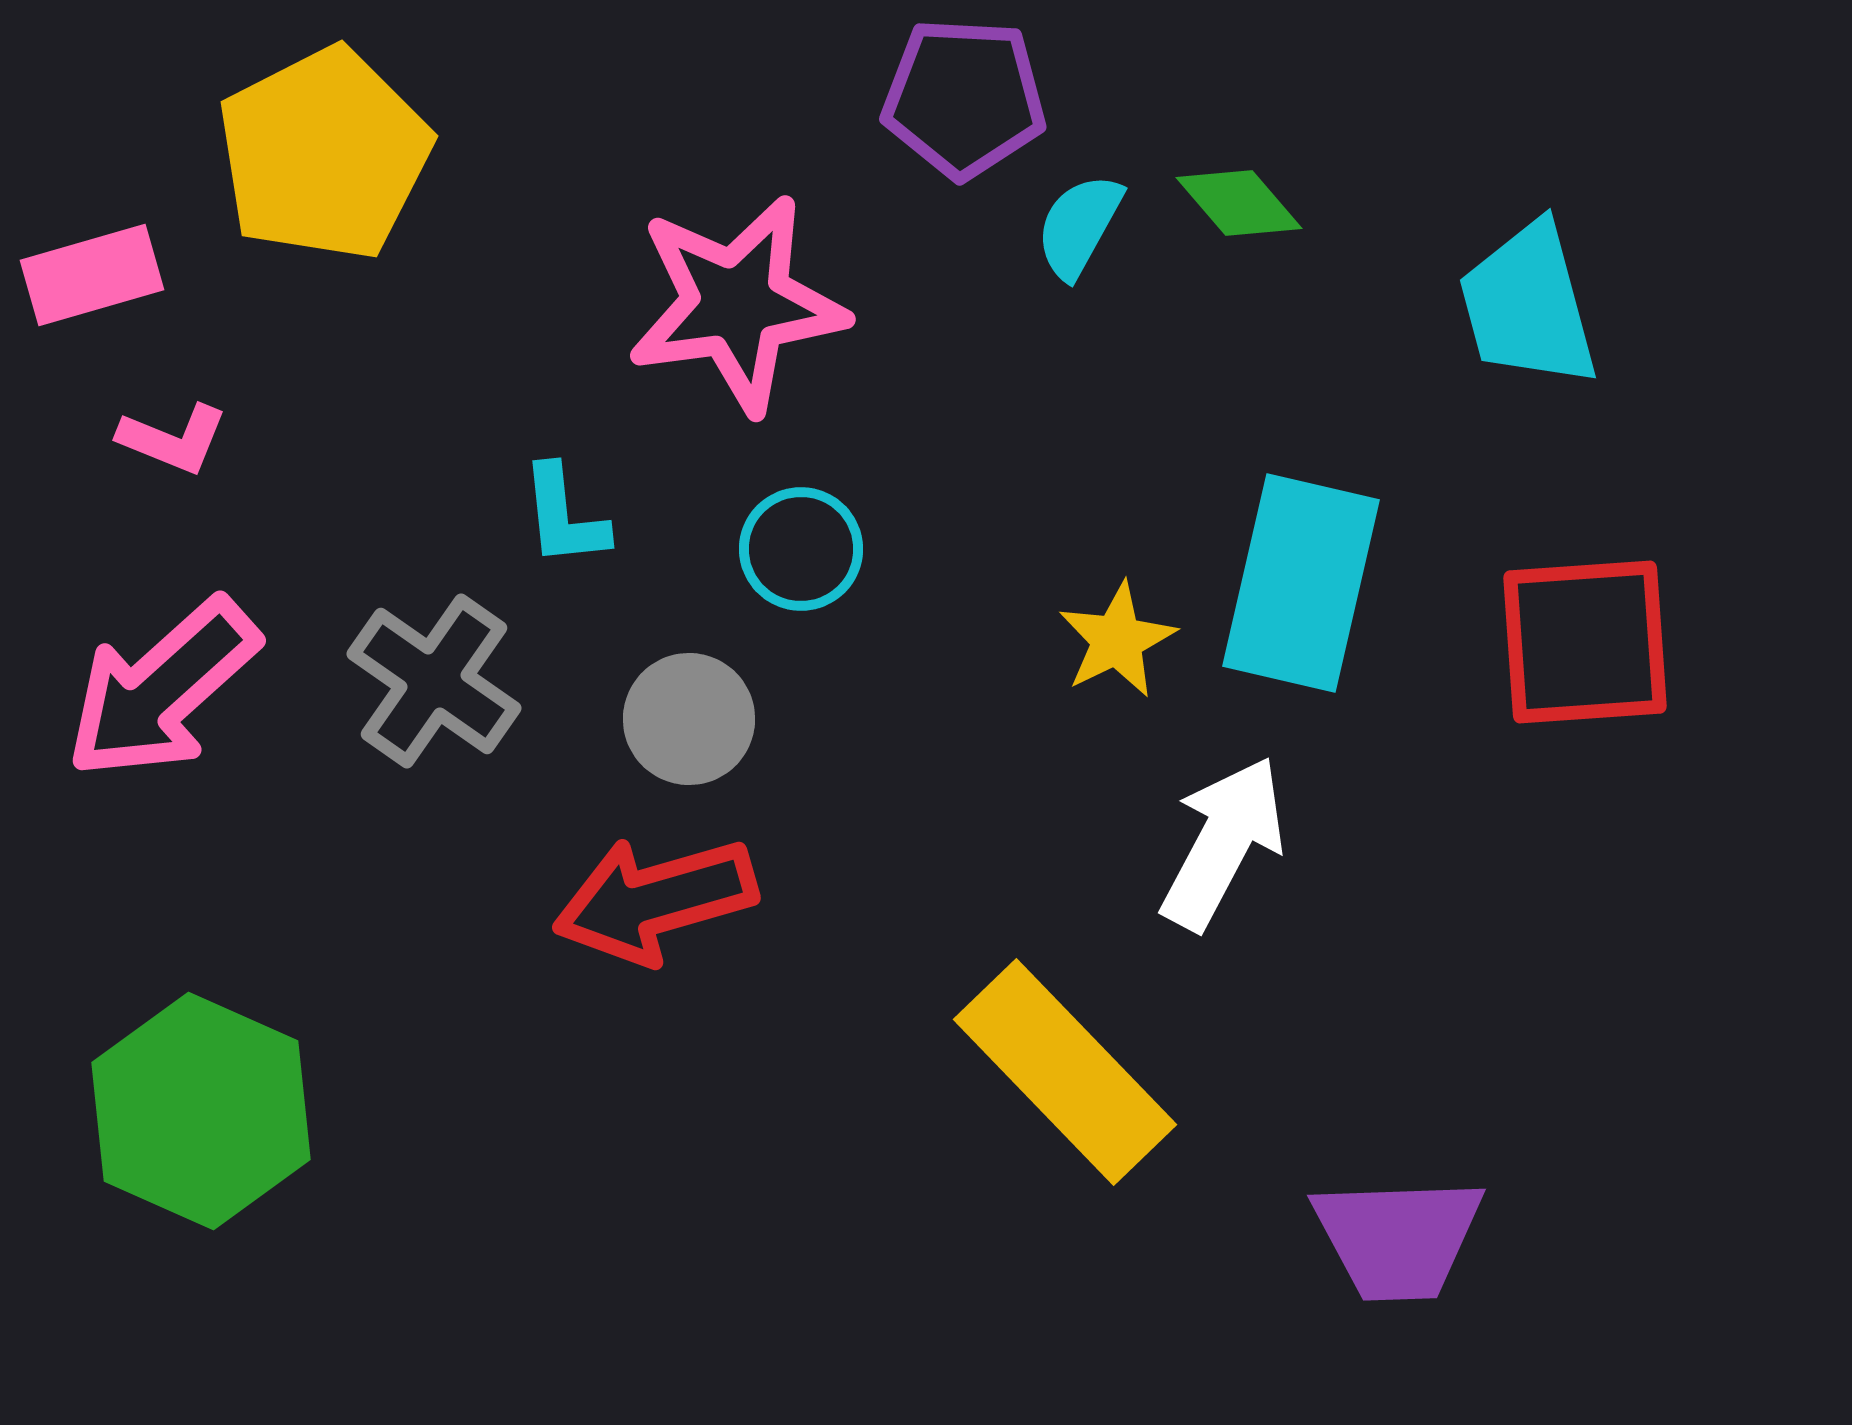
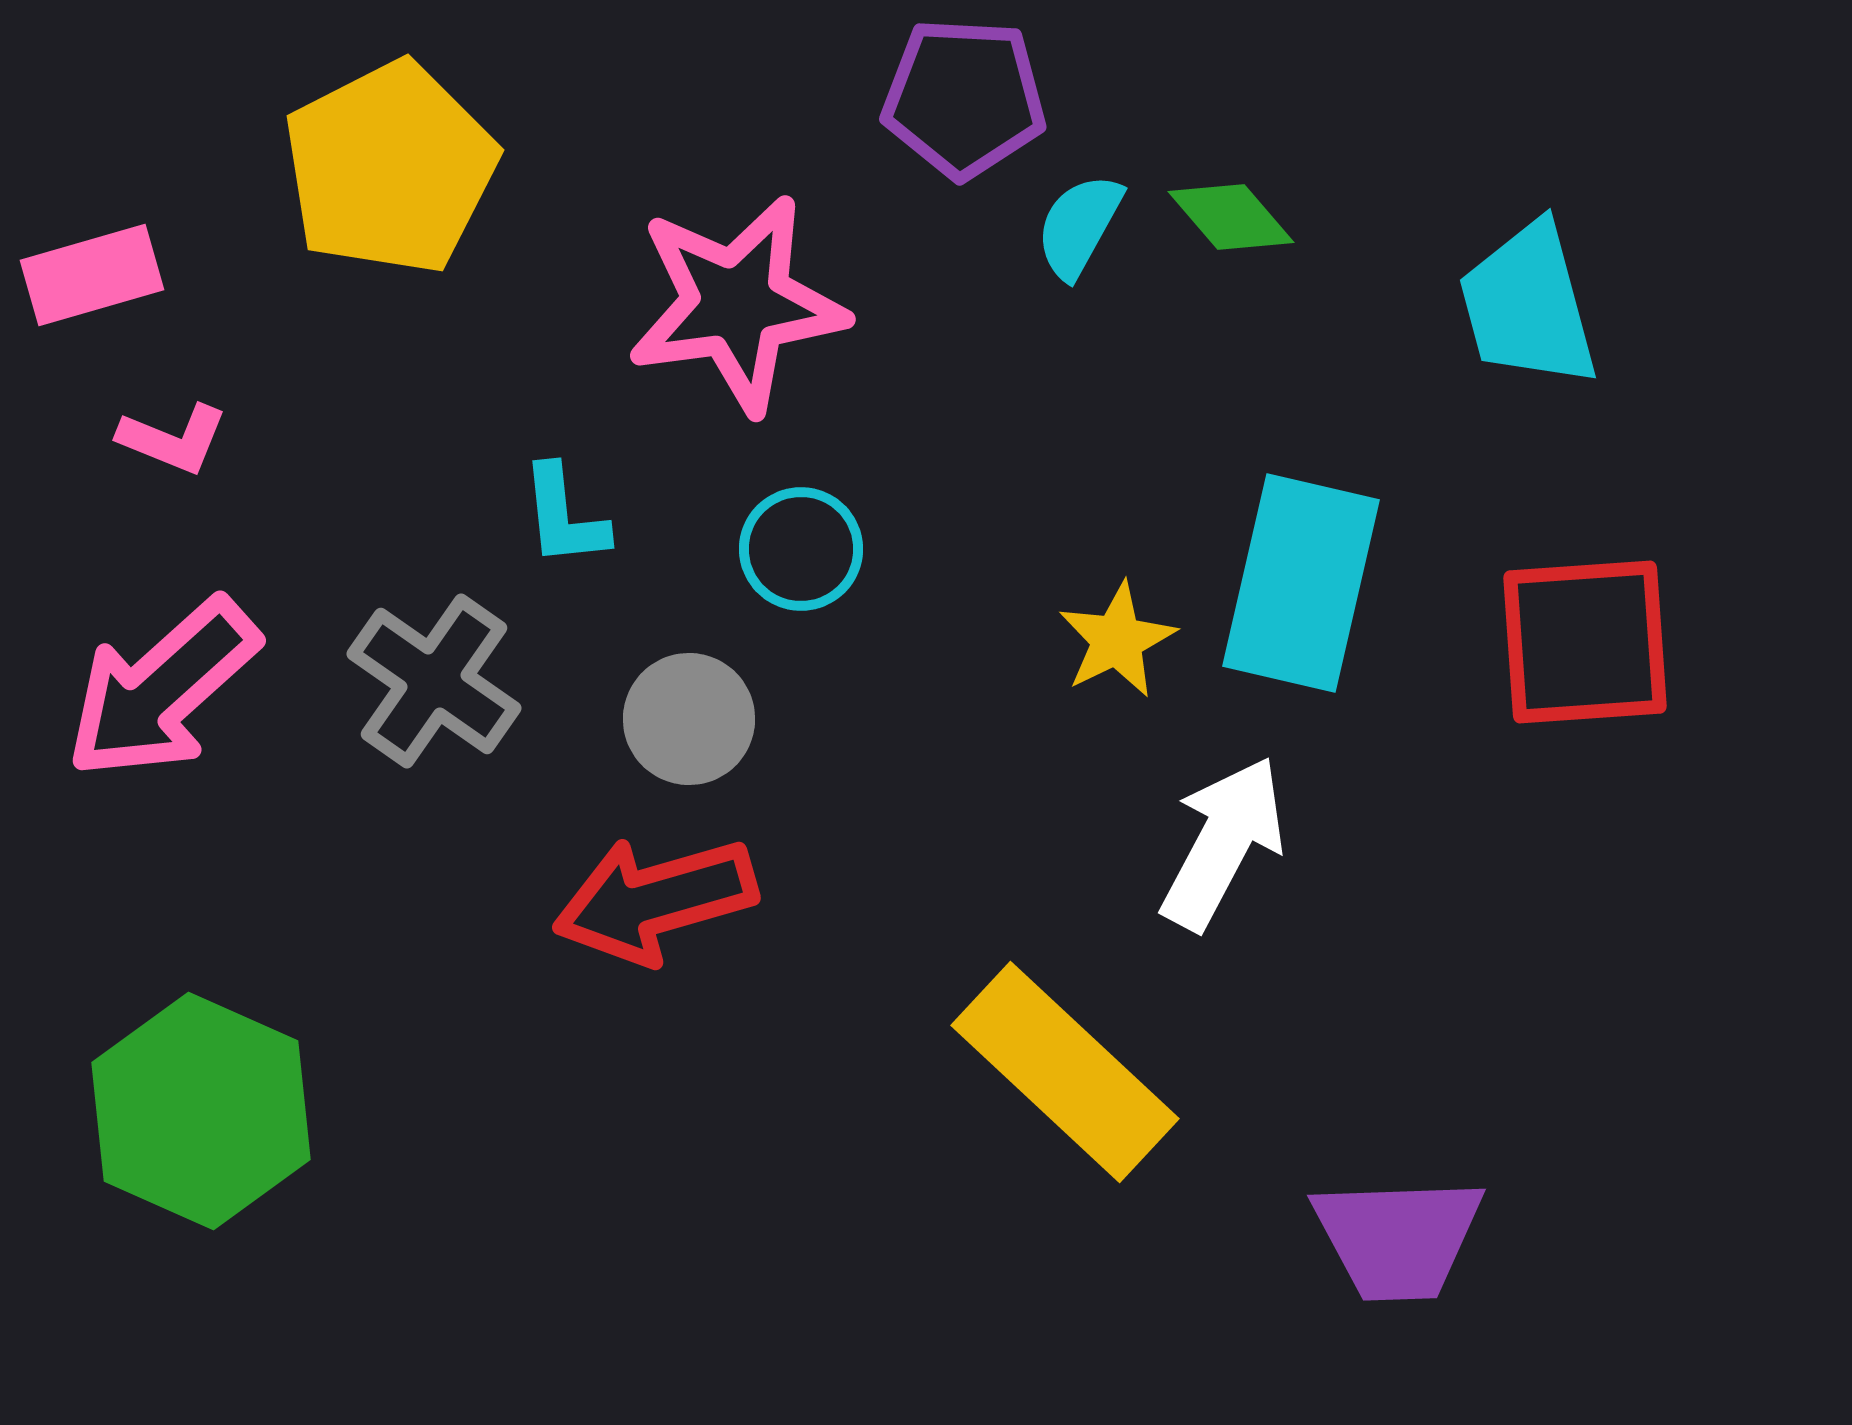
yellow pentagon: moved 66 px right, 14 px down
green diamond: moved 8 px left, 14 px down
yellow rectangle: rotated 3 degrees counterclockwise
